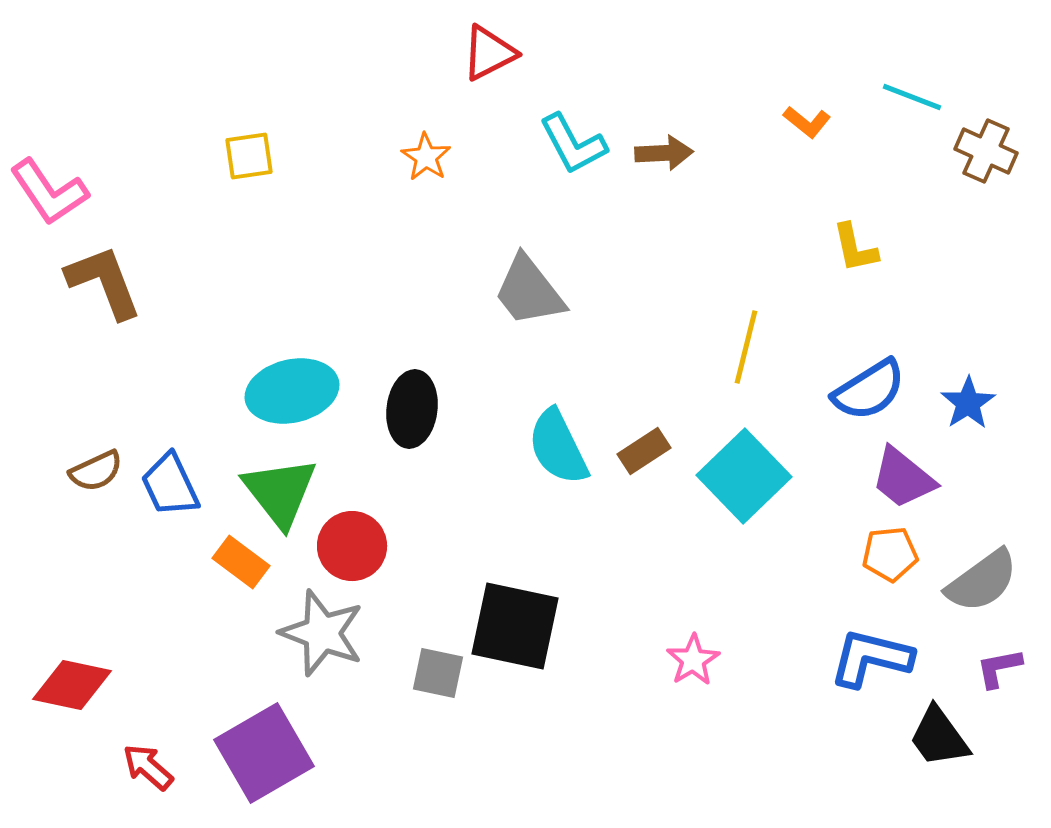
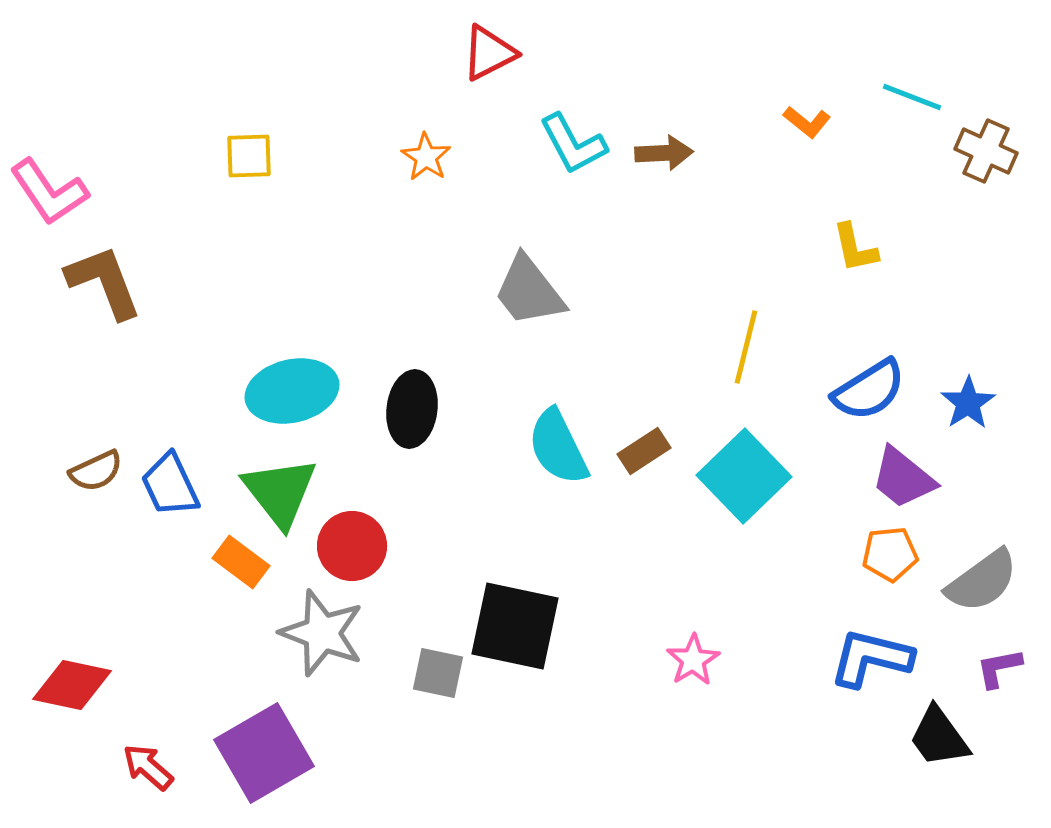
yellow square: rotated 6 degrees clockwise
